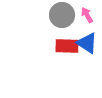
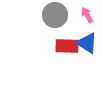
gray circle: moved 7 px left
